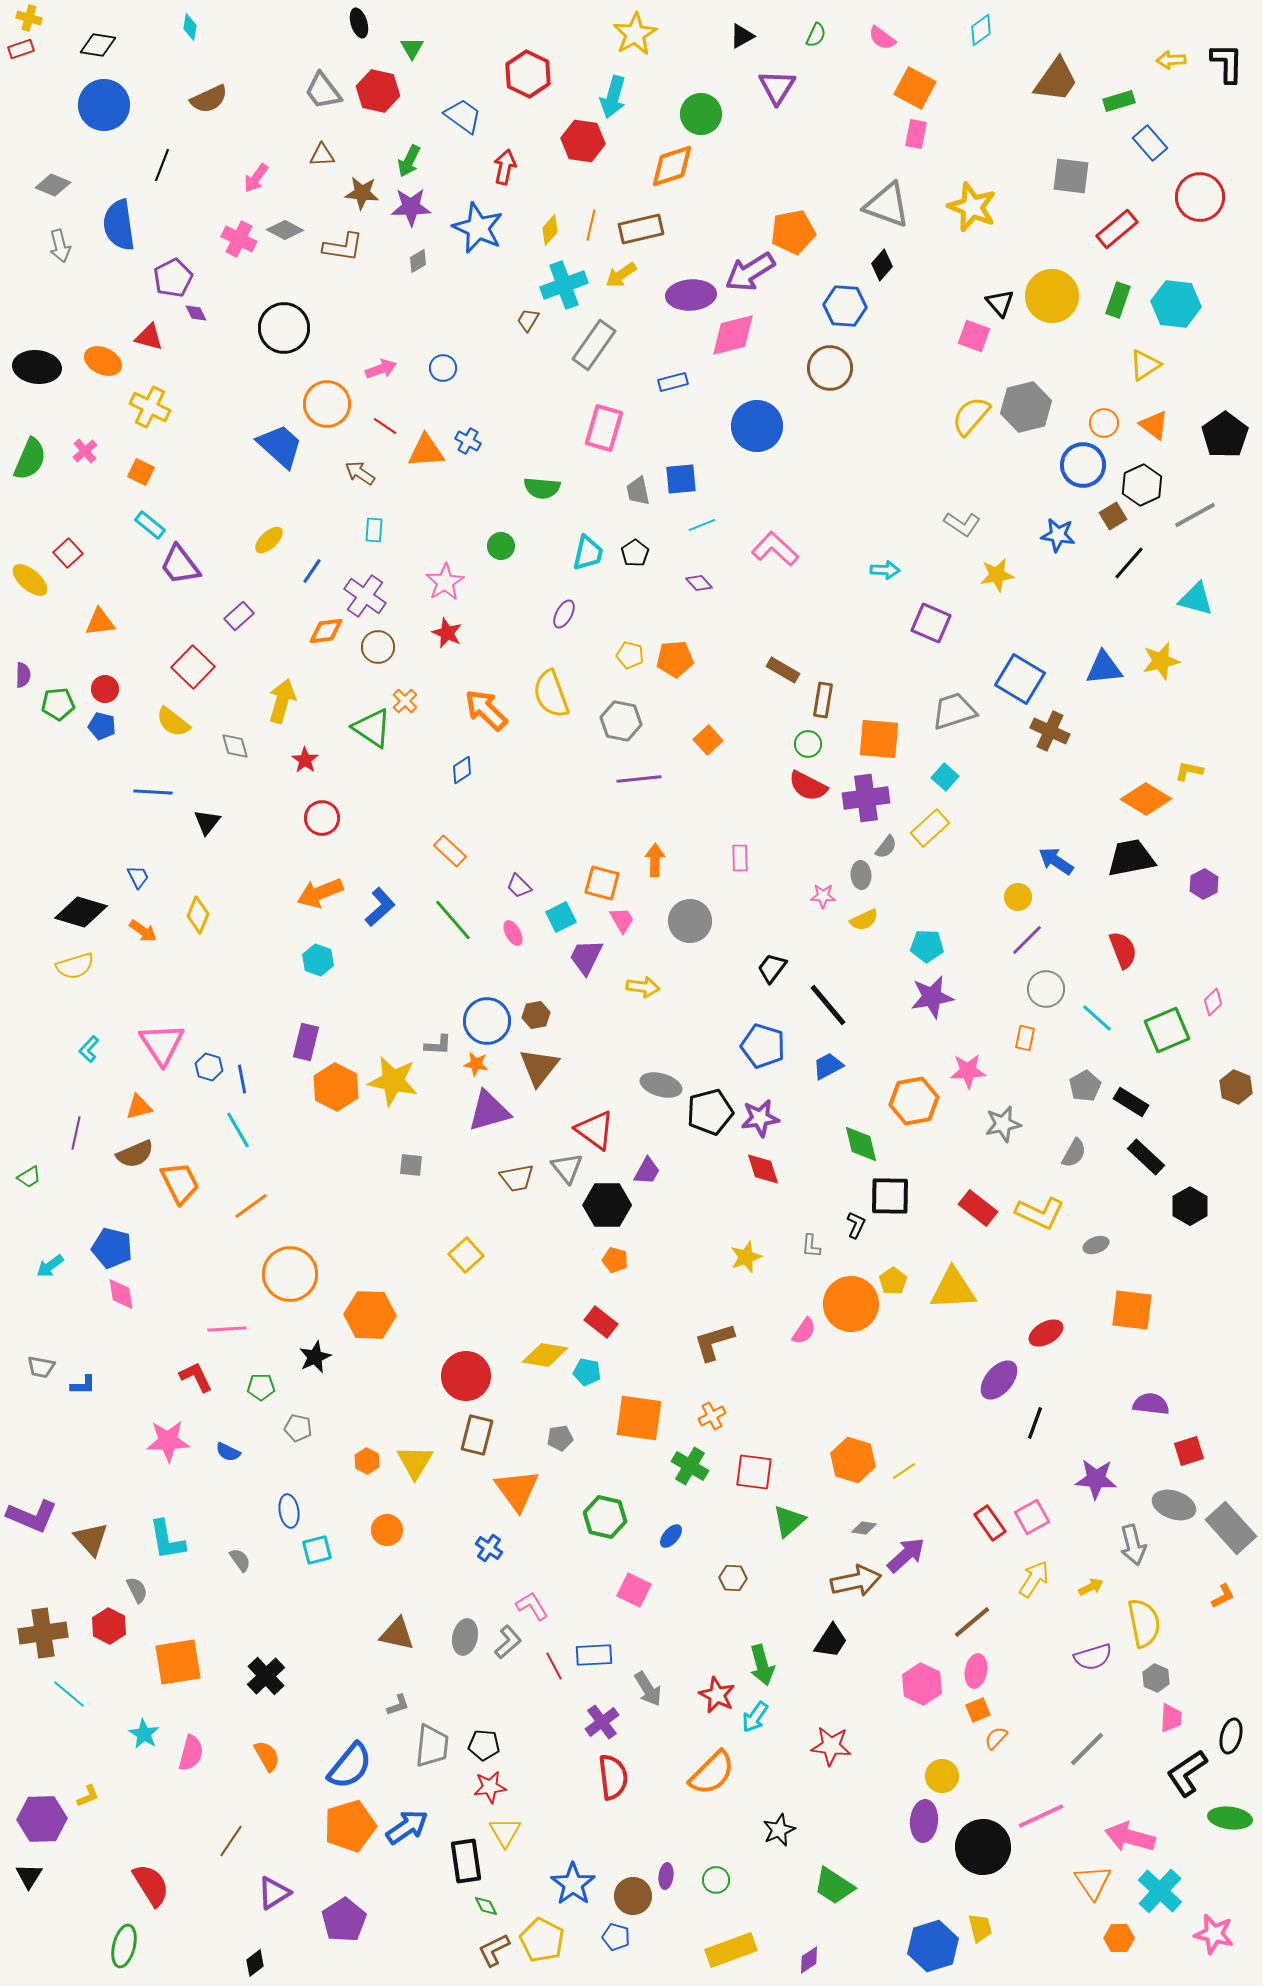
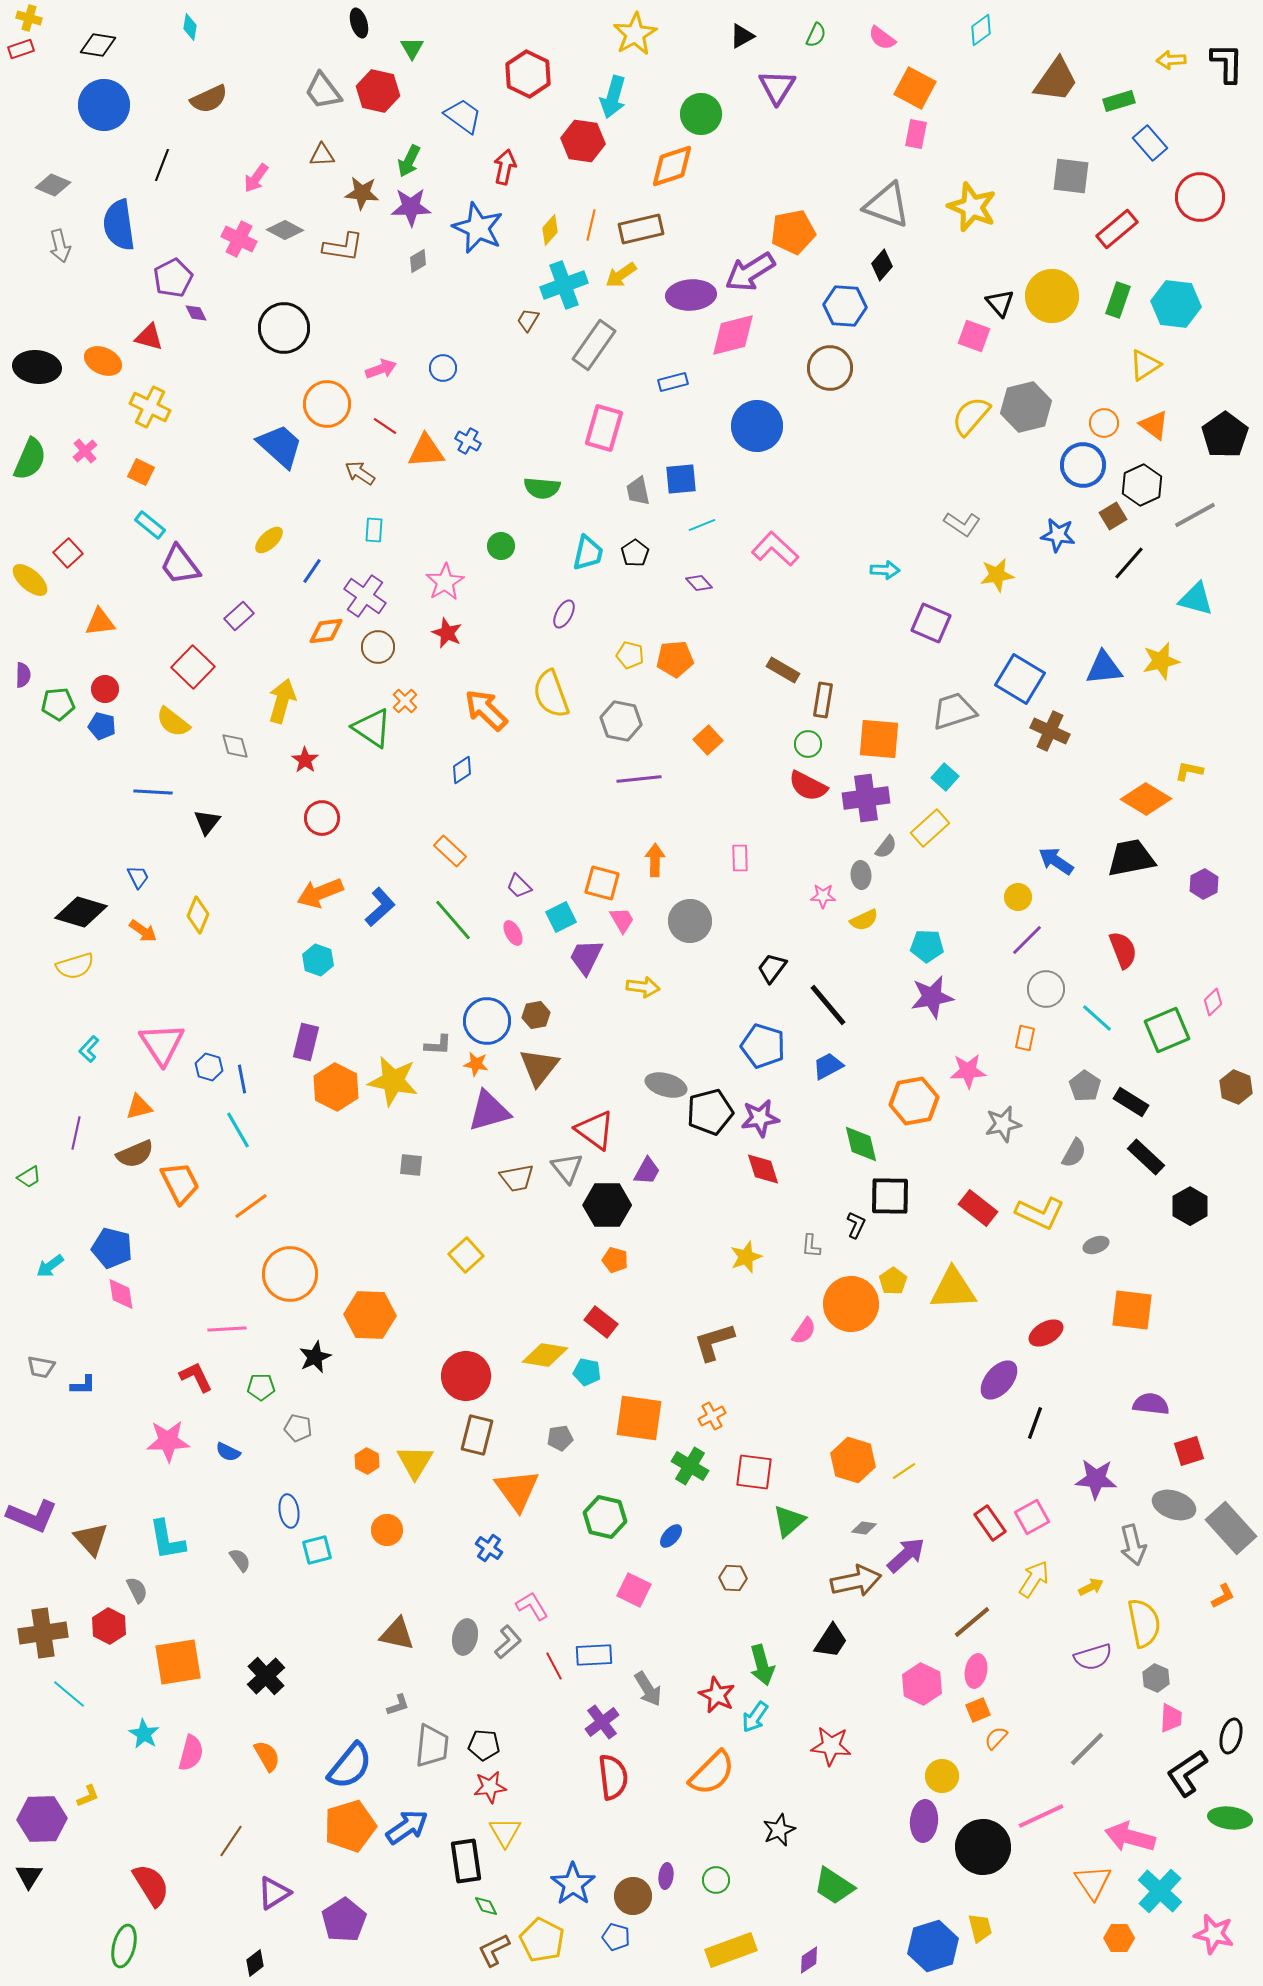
gray ellipse at (661, 1085): moved 5 px right
gray pentagon at (1085, 1086): rotated 8 degrees counterclockwise
